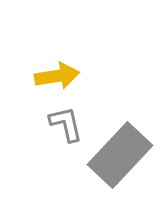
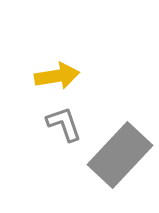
gray L-shape: moved 2 px left; rotated 6 degrees counterclockwise
